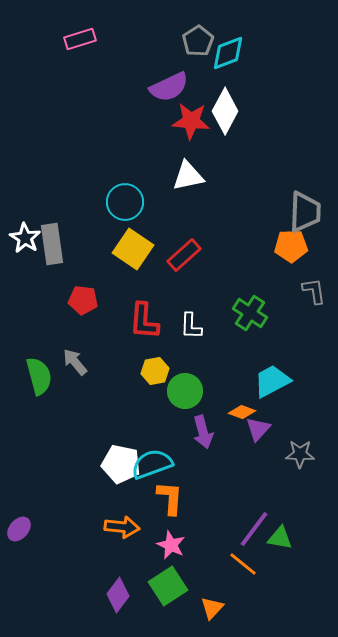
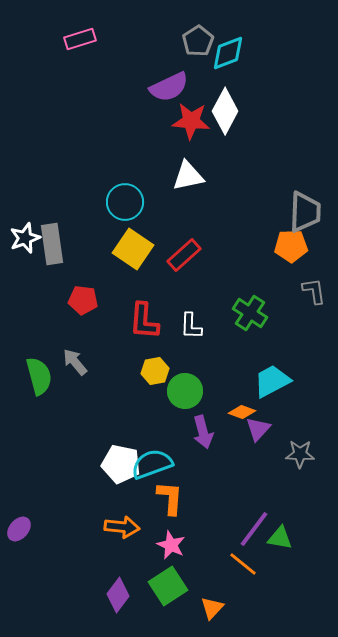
white star: rotated 20 degrees clockwise
